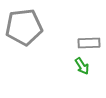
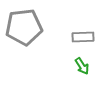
gray rectangle: moved 6 px left, 6 px up
